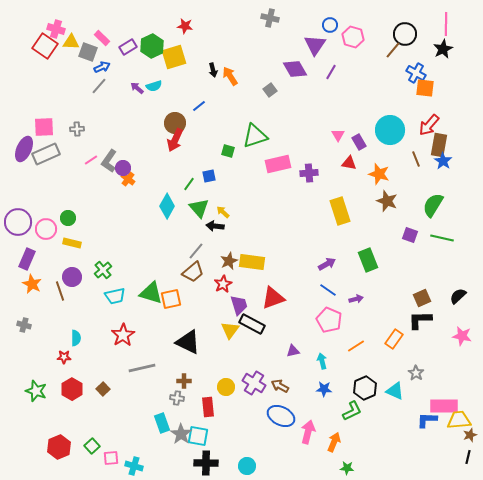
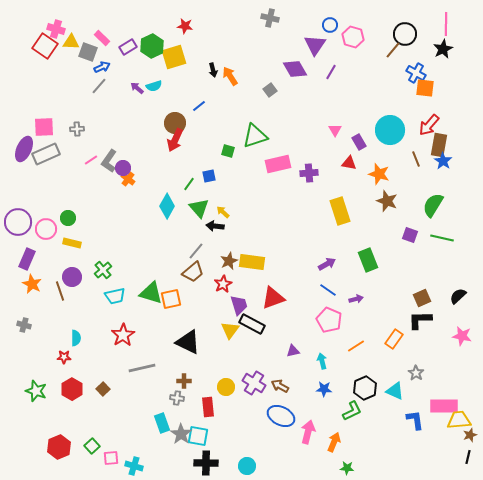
pink triangle at (338, 135): moved 3 px left, 5 px up
blue L-shape at (427, 420): moved 12 px left; rotated 80 degrees clockwise
